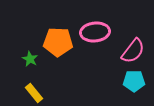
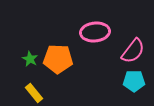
orange pentagon: moved 17 px down
